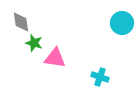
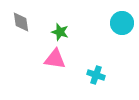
green star: moved 26 px right, 11 px up
pink triangle: moved 1 px down
cyan cross: moved 4 px left, 2 px up
